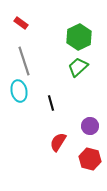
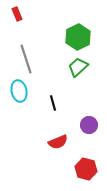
red rectangle: moved 4 px left, 9 px up; rotated 32 degrees clockwise
green hexagon: moved 1 px left
gray line: moved 2 px right, 2 px up
black line: moved 2 px right
purple circle: moved 1 px left, 1 px up
red semicircle: rotated 144 degrees counterclockwise
red hexagon: moved 4 px left, 10 px down
